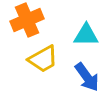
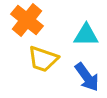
orange cross: rotated 28 degrees counterclockwise
yellow trapezoid: rotated 48 degrees clockwise
